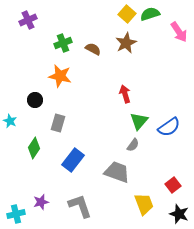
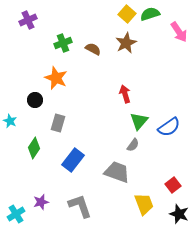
orange star: moved 4 px left, 2 px down; rotated 10 degrees clockwise
cyan cross: rotated 18 degrees counterclockwise
